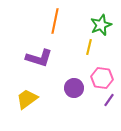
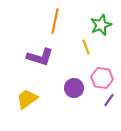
yellow line: moved 3 px left; rotated 35 degrees counterclockwise
purple L-shape: moved 1 px right, 1 px up
